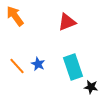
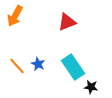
orange arrow: rotated 115 degrees counterclockwise
cyan rectangle: rotated 15 degrees counterclockwise
